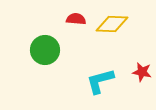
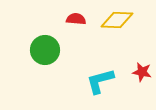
yellow diamond: moved 5 px right, 4 px up
